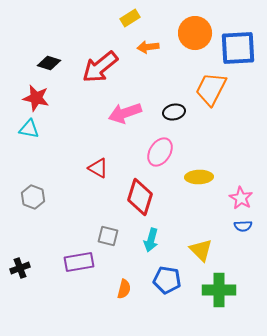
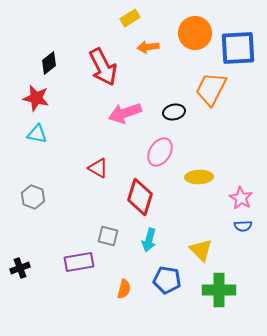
black diamond: rotated 55 degrees counterclockwise
red arrow: moved 3 px right; rotated 78 degrees counterclockwise
cyan triangle: moved 8 px right, 5 px down
cyan arrow: moved 2 px left
